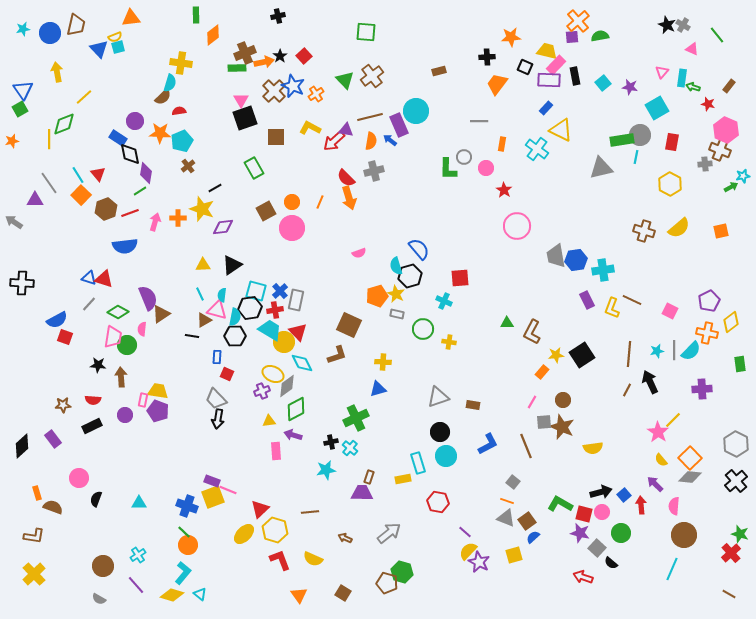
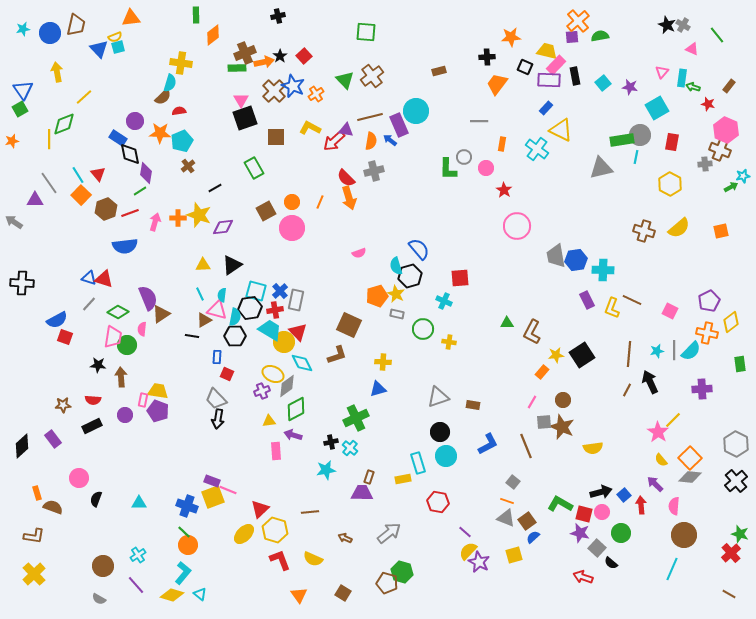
yellow star at (202, 209): moved 3 px left, 6 px down
cyan cross at (603, 270): rotated 10 degrees clockwise
